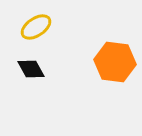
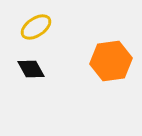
orange hexagon: moved 4 px left, 1 px up; rotated 15 degrees counterclockwise
